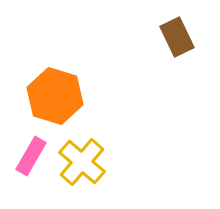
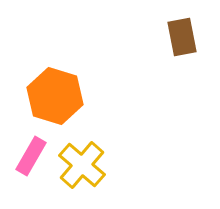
brown rectangle: moved 5 px right; rotated 15 degrees clockwise
yellow cross: moved 3 px down
